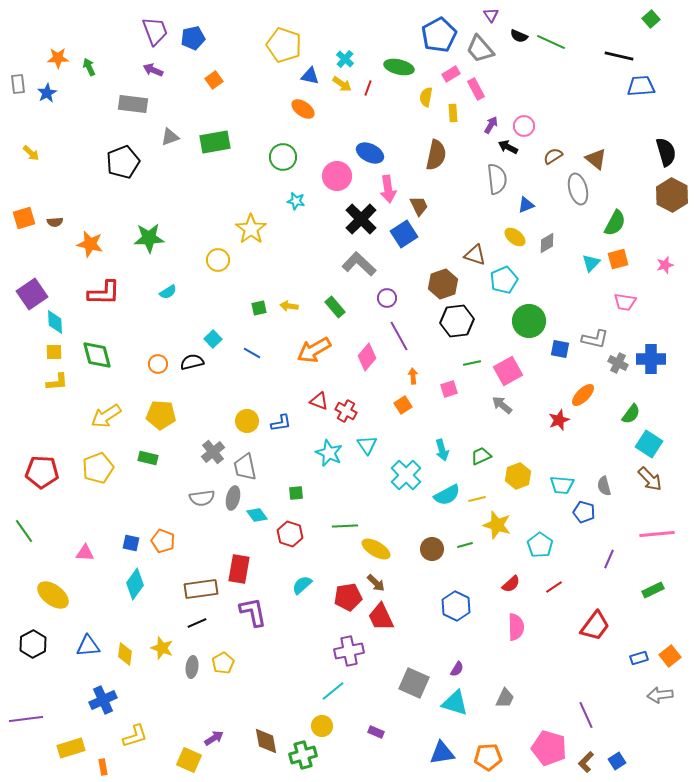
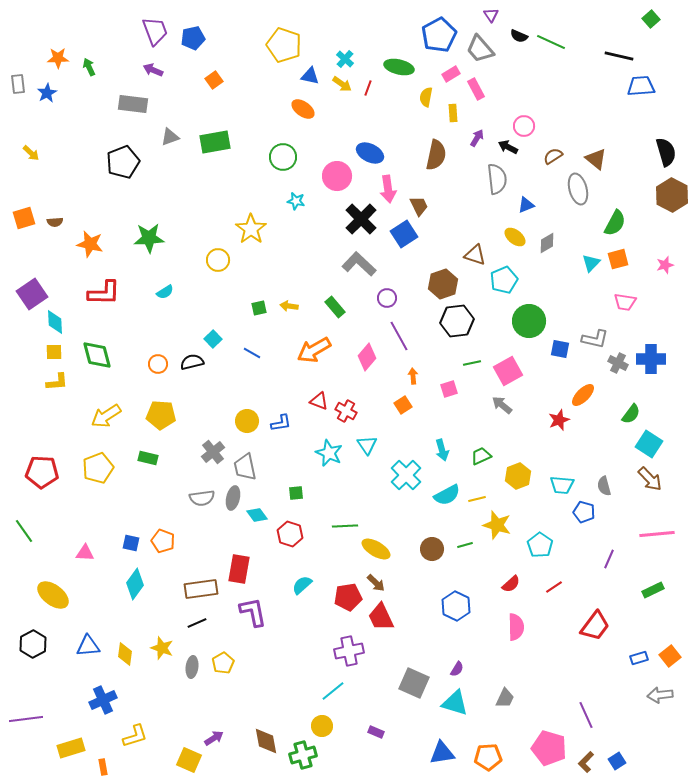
purple arrow at (491, 125): moved 14 px left, 13 px down
cyan semicircle at (168, 292): moved 3 px left
